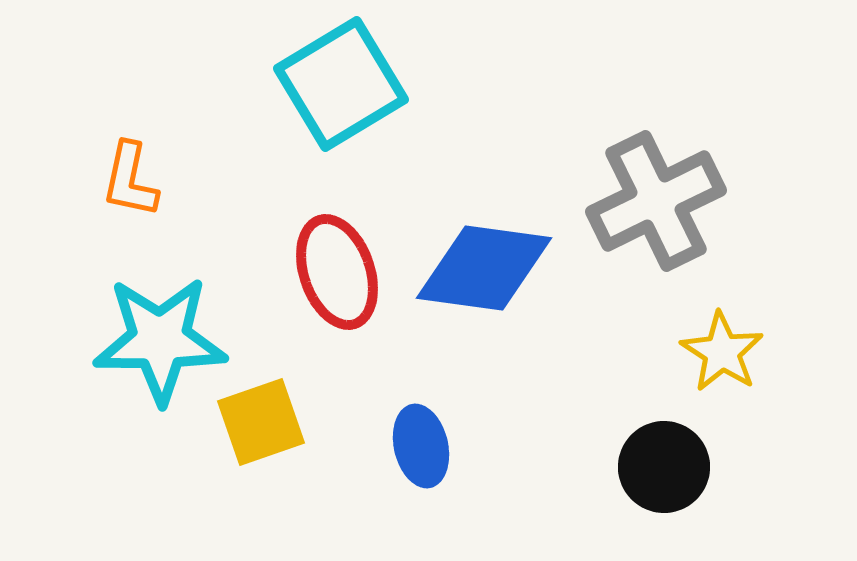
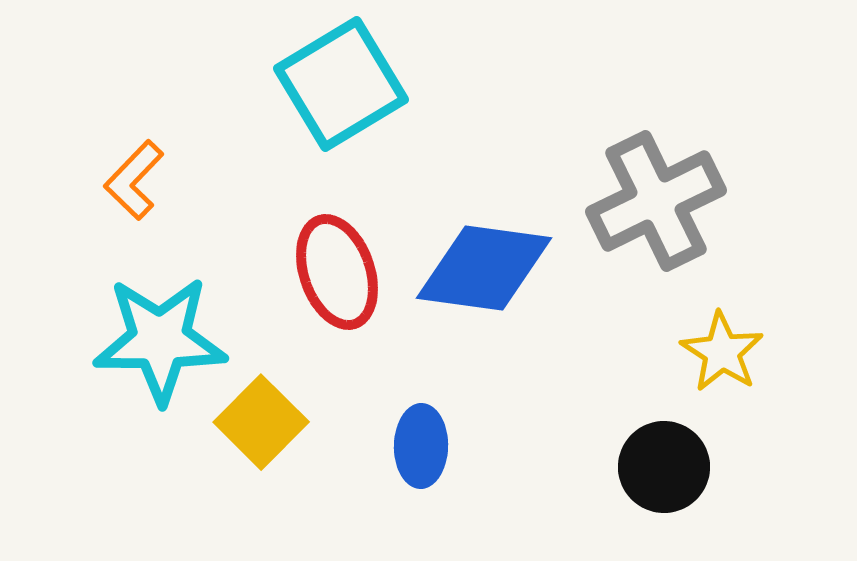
orange L-shape: moved 4 px right; rotated 32 degrees clockwise
yellow square: rotated 26 degrees counterclockwise
blue ellipse: rotated 14 degrees clockwise
